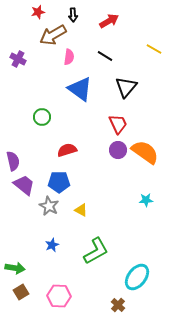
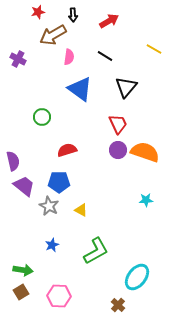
orange semicircle: rotated 16 degrees counterclockwise
purple trapezoid: moved 1 px down
green arrow: moved 8 px right, 2 px down
